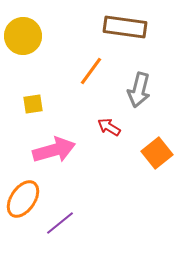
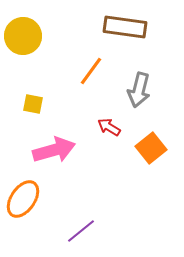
yellow square: rotated 20 degrees clockwise
orange square: moved 6 px left, 5 px up
purple line: moved 21 px right, 8 px down
